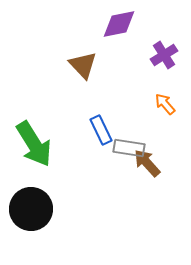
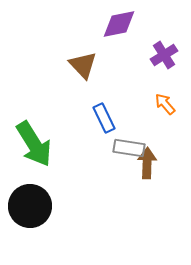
blue rectangle: moved 3 px right, 12 px up
brown arrow: rotated 44 degrees clockwise
black circle: moved 1 px left, 3 px up
